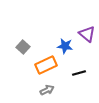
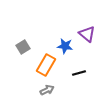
gray square: rotated 16 degrees clockwise
orange rectangle: rotated 35 degrees counterclockwise
